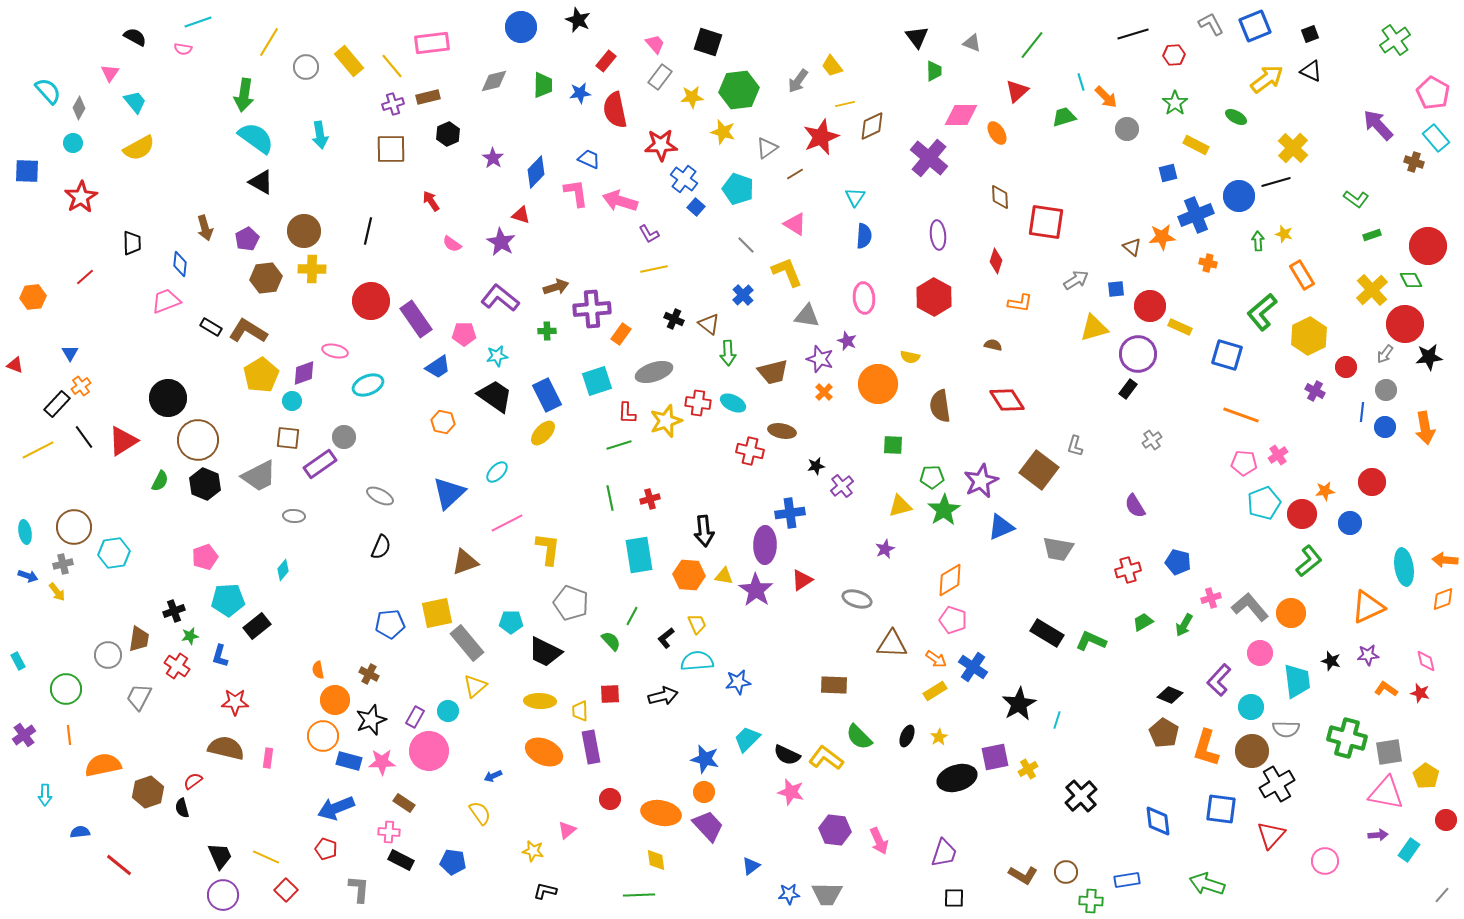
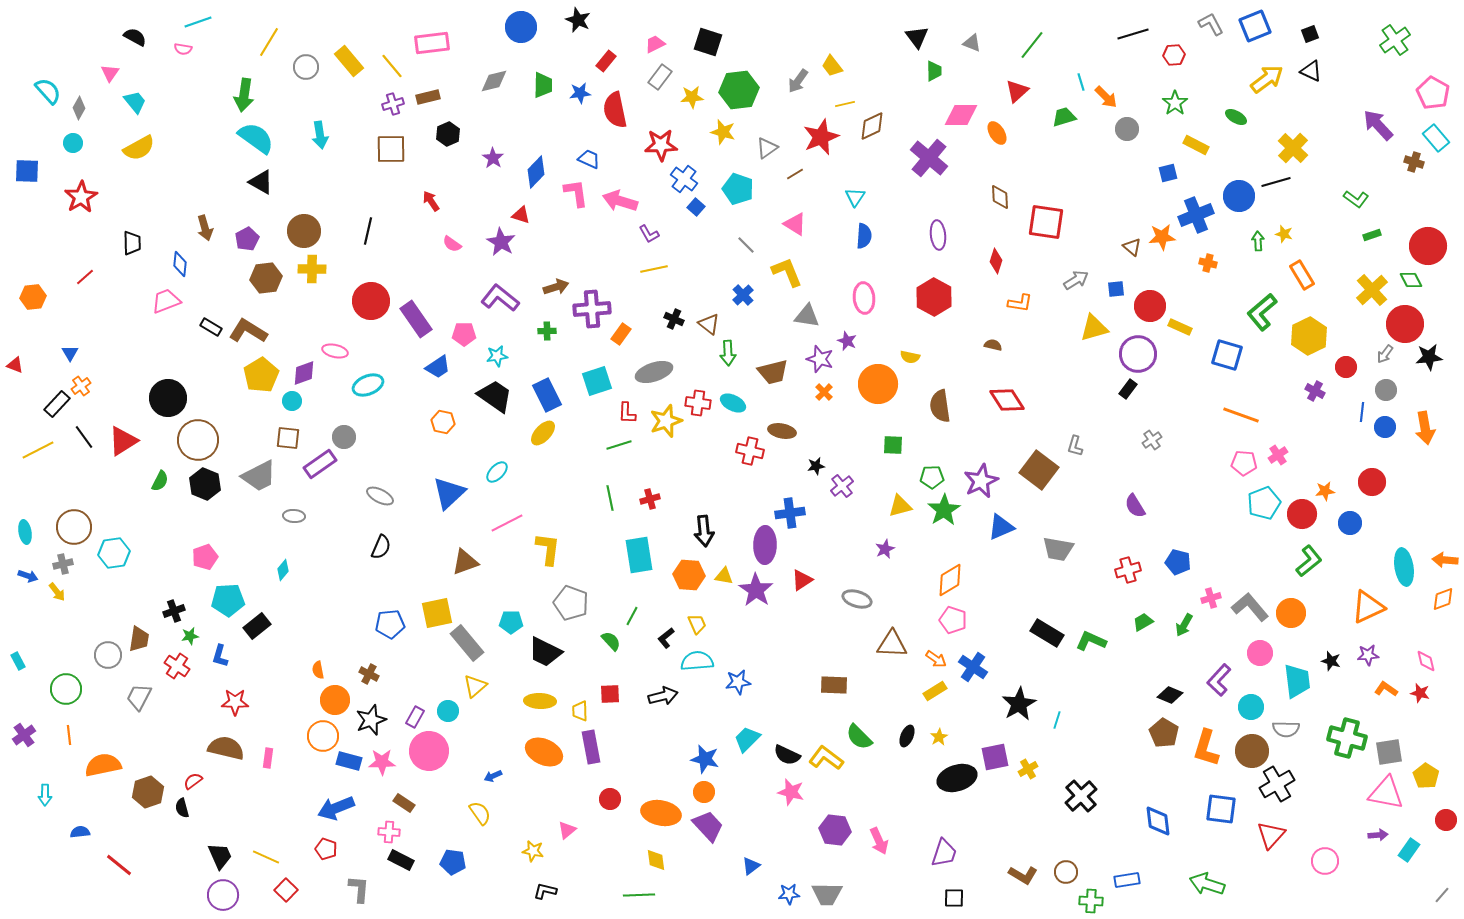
pink trapezoid at (655, 44): rotated 75 degrees counterclockwise
